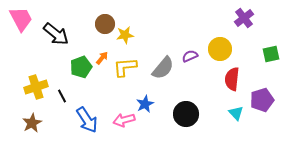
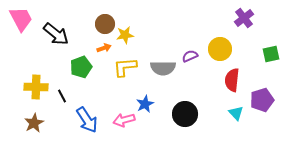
orange arrow: moved 2 px right, 10 px up; rotated 32 degrees clockwise
gray semicircle: rotated 50 degrees clockwise
red semicircle: moved 1 px down
yellow cross: rotated 20 degrees clockwise
black circle: moved 1 px left
brown star: moved 2 px right
